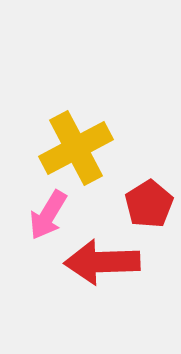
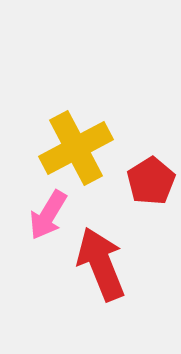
red pentagon: moved 2 px right, 23 px up
red arrow: moved 1 px left, 2 px down; rotated 70 degrees clockwise
